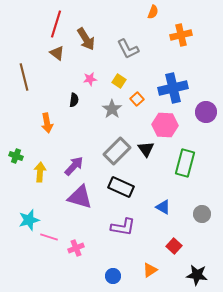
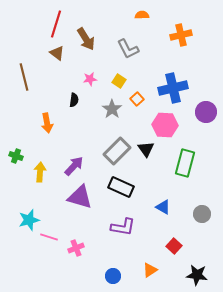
orange semicircle: moved 11 px left, 3 px down; rotated 112 degrees counterclockwise
